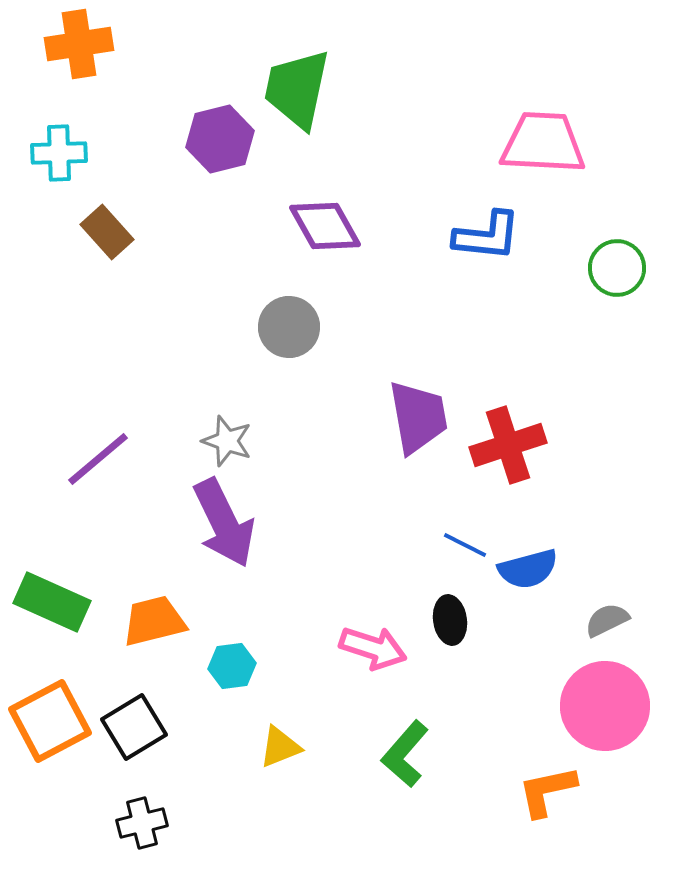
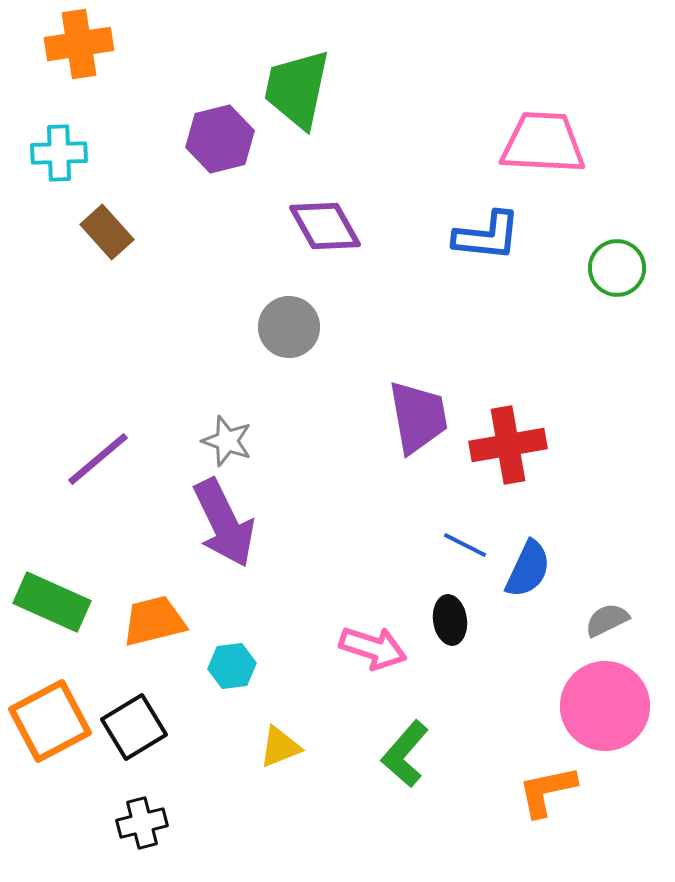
red cross: rotated 8 degrees clockwise
blue semicircle: rotated 50 degrees counterclockwise
